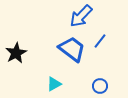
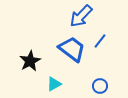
black star: moved 14 px right, 8 px down
